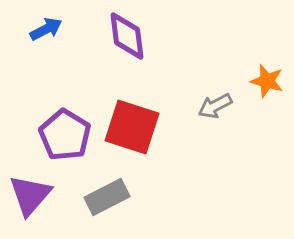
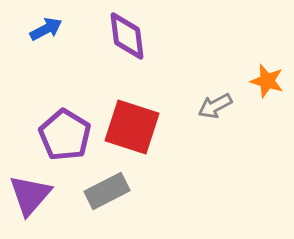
gray rectangle: moved 6 px up
